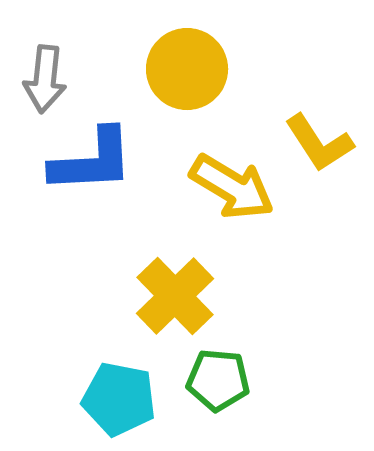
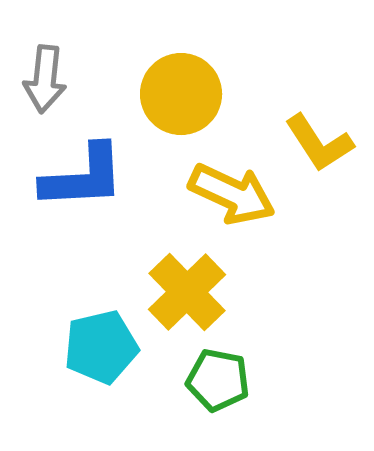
yellow circle: moved 6 px left, 25 px down
blue L-shape: moved 9 px left, 16 px down
yellow arrow: moved 7 px down; rotated 6 degrees counterclockwise
yellow cross: moved 12 px right, 4 px up
green pentagon: rotated 6 degrees clockwise
cyan pentagon: moved 18 px left, 52 px up; rotated 24 degrees counterclockwise
